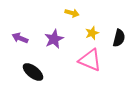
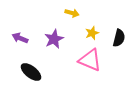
black ellipse: moved 2 px left
